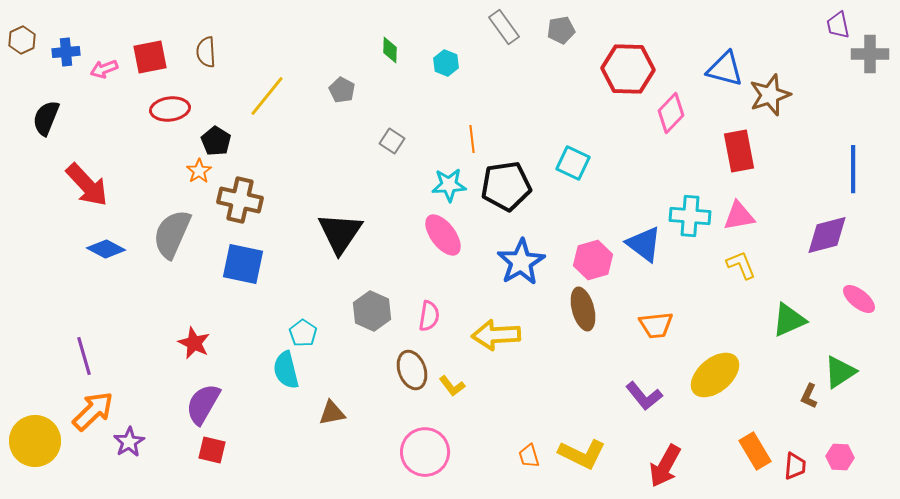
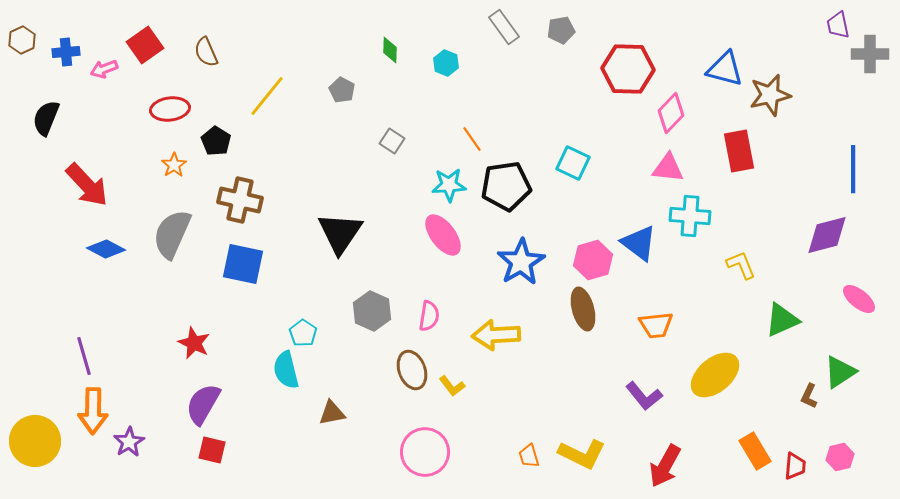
brown semicircle at (206, 52): rotated 20 degrees counterclockwise
red square at (150, 57): moved 5 px left, 12 px up; rotated 24 degrees counterclockwise
brown star at (770, 95): rotated 6 degrees clockwise
orange line at (472, 139): rotated 28 degrees counterclockwise
orange star at (199, 171): moved 25 px left, 6 px up
pink triangle at (739, 216): moved 71 px left, 48 px up; rotated 16 degrees clockwise
blue triangle at (644, 244): moved 5 px left, 1 px up
green triangle at (789, 320): moved 7 px left
orange arrow at (93, 411): rotated 135 degrees clockwise
pink hexagon at (840, 457): rotated 16 degrees counterclockwise
